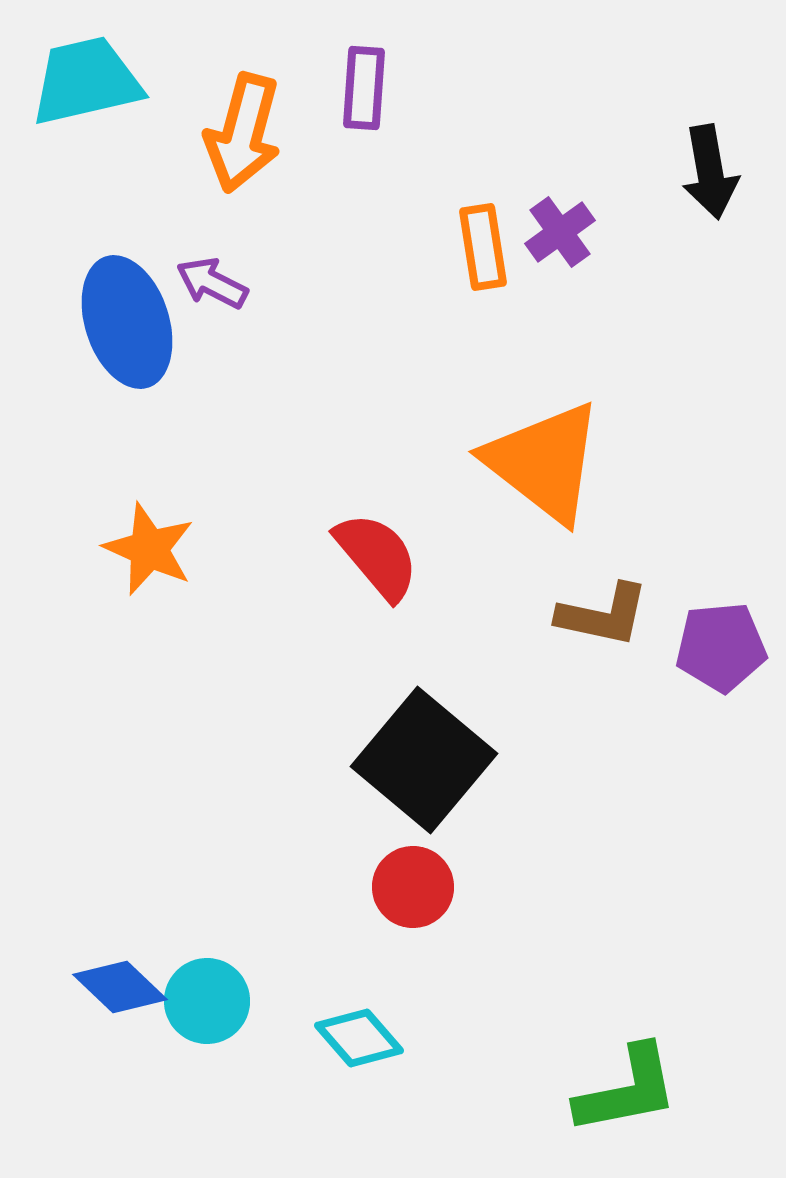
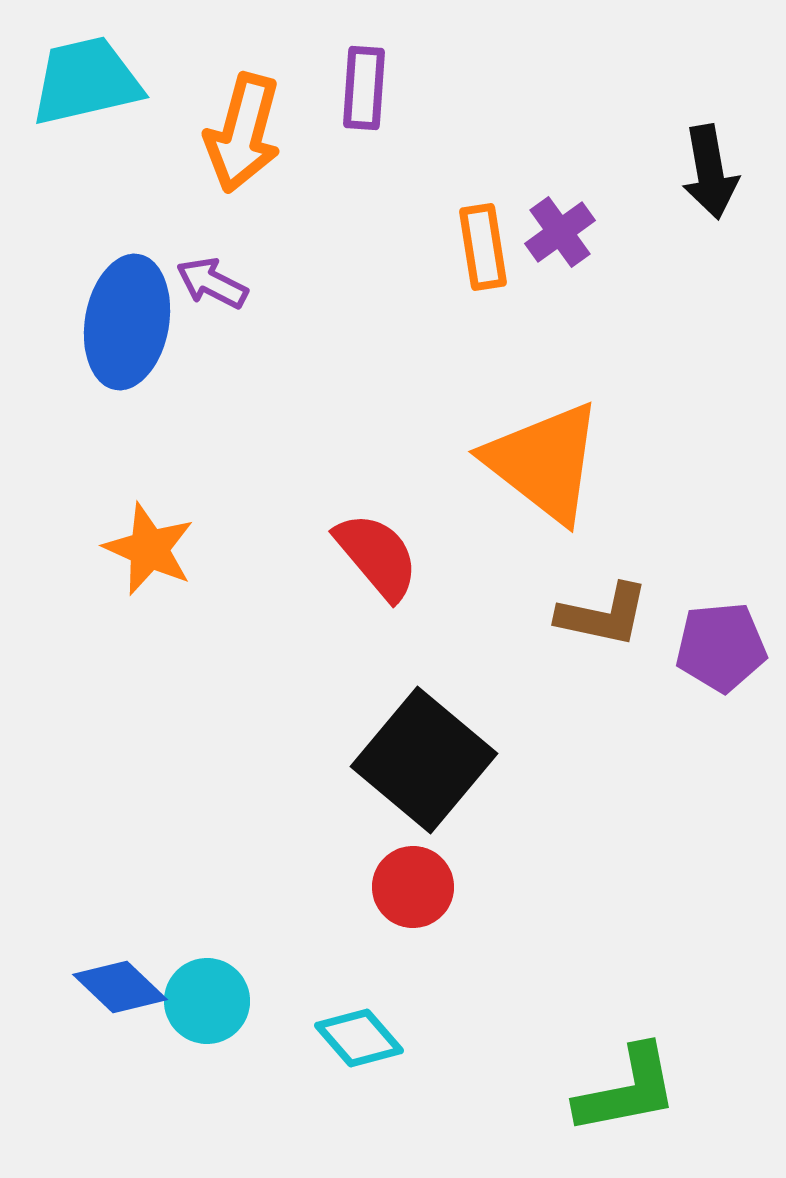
blue ellipse: rotated 28 degrees clockwise
